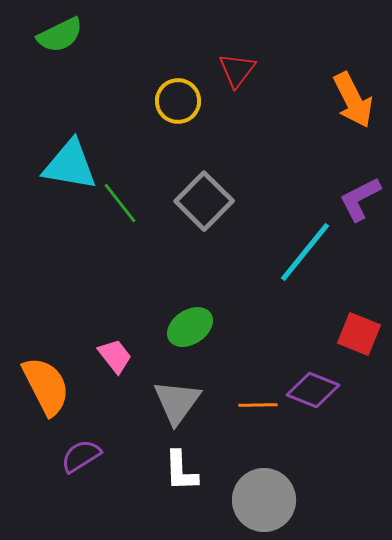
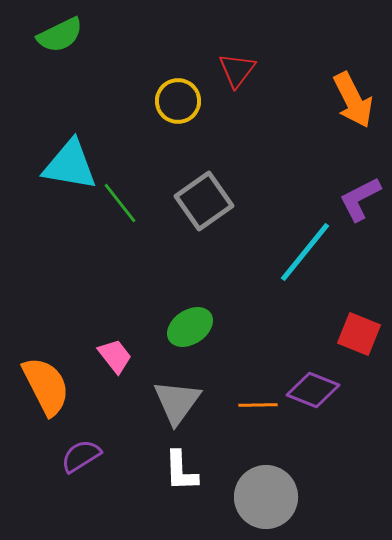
gray square: rotated 10 degrees clockwise
gray circle: moved 2 px right, 3 px up
